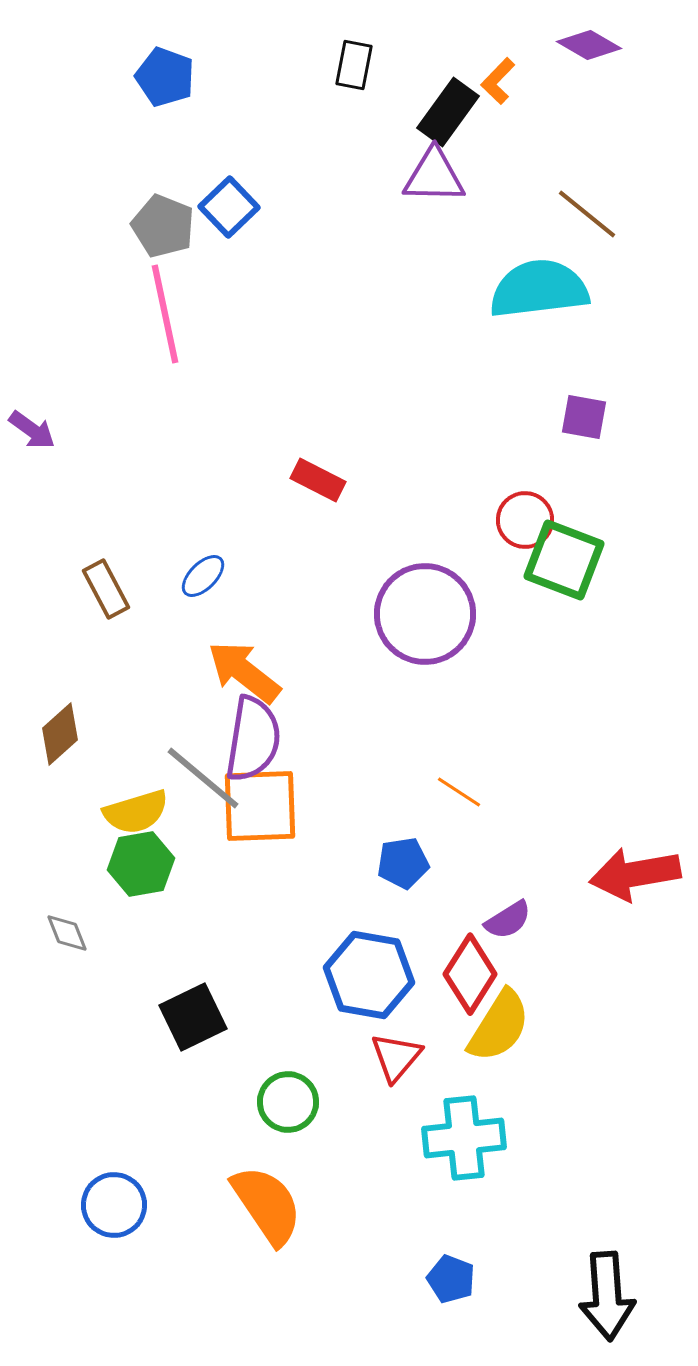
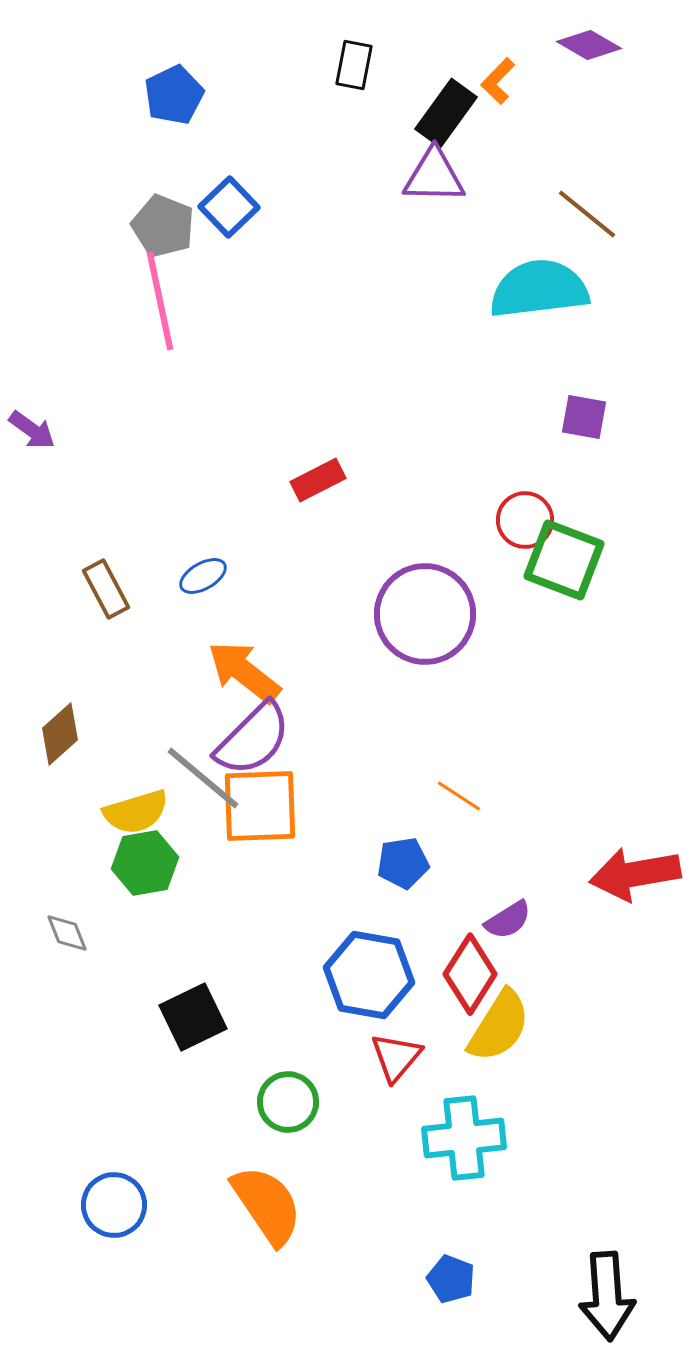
blue pentagon at (165, 77): moved 9 px right, 18 px down; rotated 26 degrees clockwise
black rectangle at (448, 112): moved 2 px left, 1 px down
pink line at (165, 314): moved 5 px left, 13 px up
red rectangle at (318, 480): rotated 54 degrees counterclockwise
blue ellipse at (203, 576): rotated 15 degrees clockwise
purple semicircle at (253, 739): rotated 36 degrees clockwise
orange line at (459, 792): moved 4 px down
green hexagon at (141, 864): moved 4 px right, 1 px up
